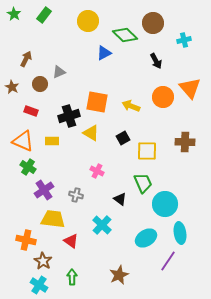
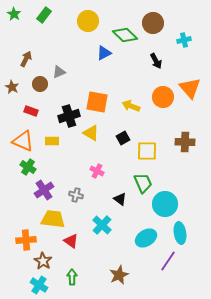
orange cross at (26, 240): rotated 18 degrees counterclockwise
